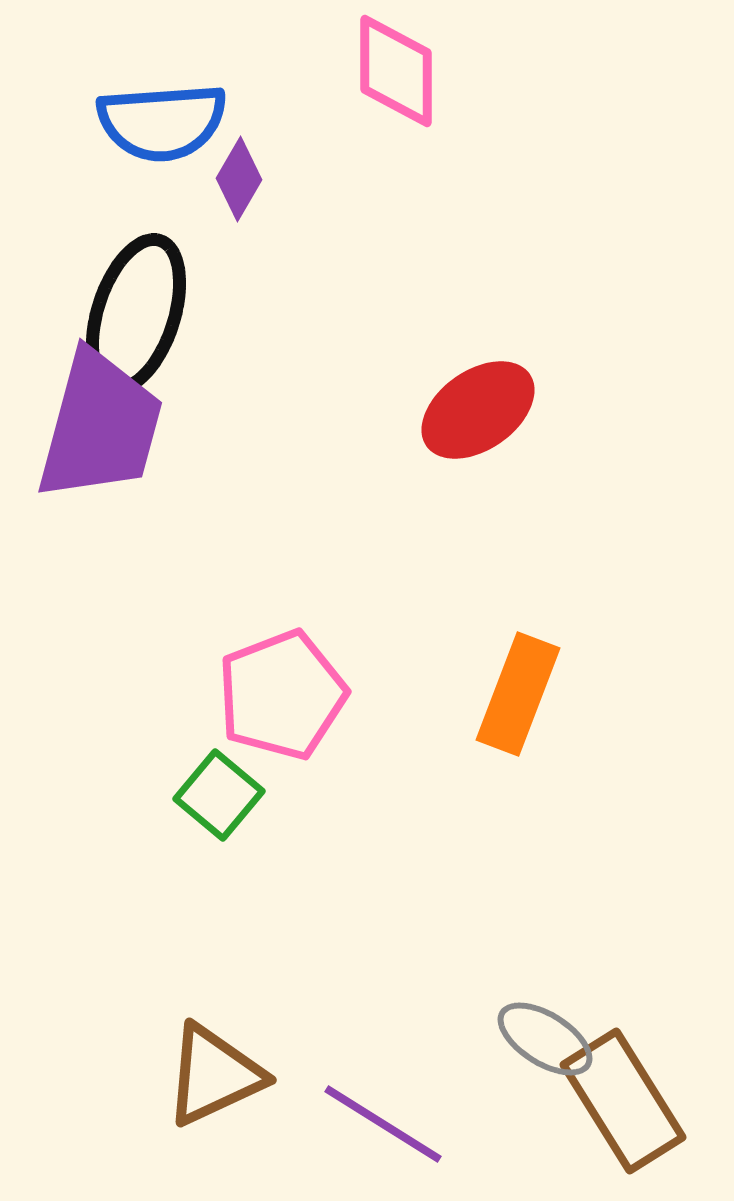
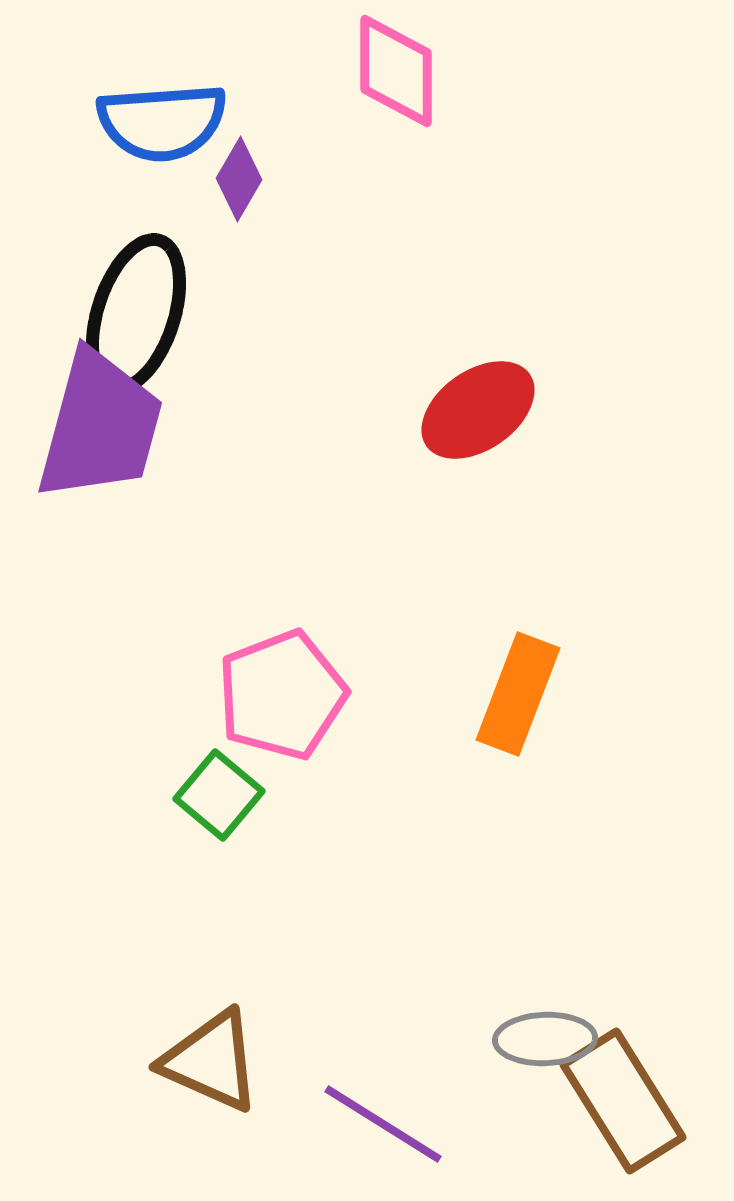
gray ellipse: rotated 34 degrees counterclockwise
brown triangle: moved 3 px left, 14 px up; rotated 49 degrees clockwise
